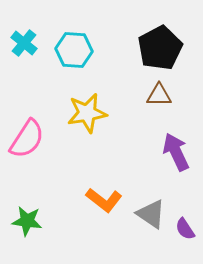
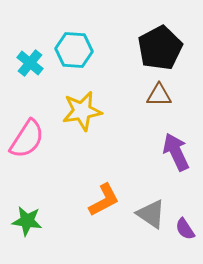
cyan cross: moved 6 px right, 20 px down
yellow star: moved 5 px left, 2 px up
orange L-shape: rotated 66 degrees counterclockwise
